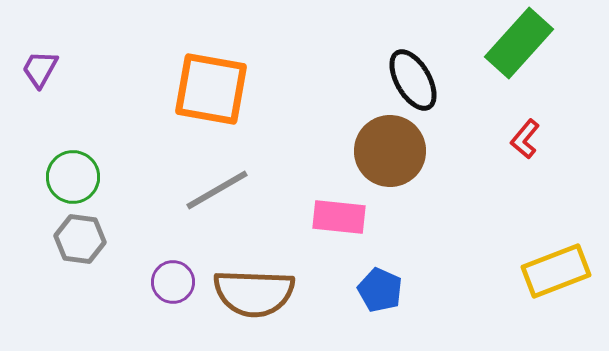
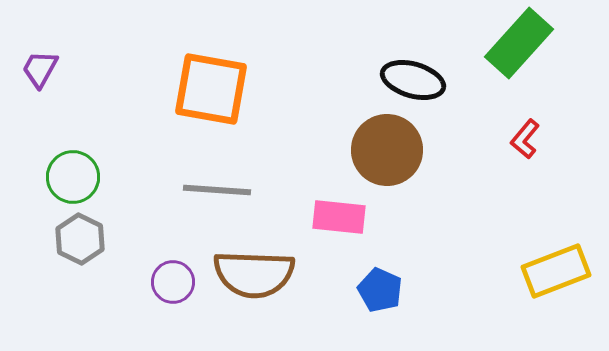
black ellipse: rotated 44 degrees counterclockwise
brown circle: moved 3 px left, 1 px up
gray line: rotated 34 degrees clockwise
gray hexagon: rotated 18 degrees clockwise
brown semicircle: moved 19 px up
